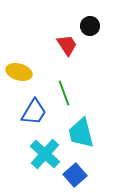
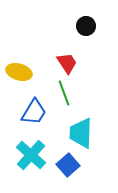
black circle: moved 4 px left
red trapezoid: moved 18 px down
cyan trapezoid: rotated 16 degrees clockwise
cyan cross: moved 14 px left, 1 px down
blue square: moved 7 px left, 10 px up
